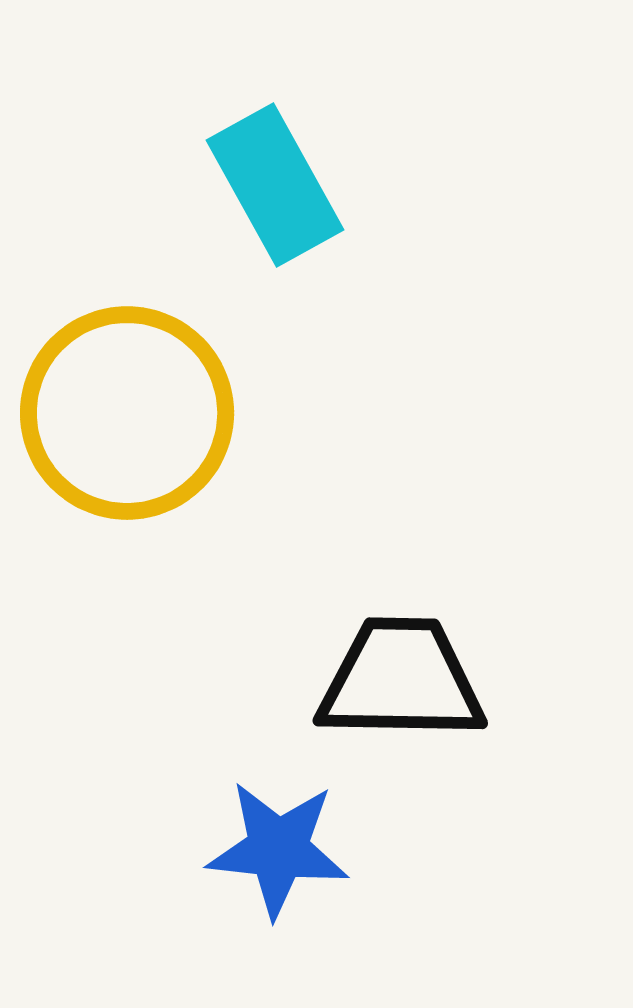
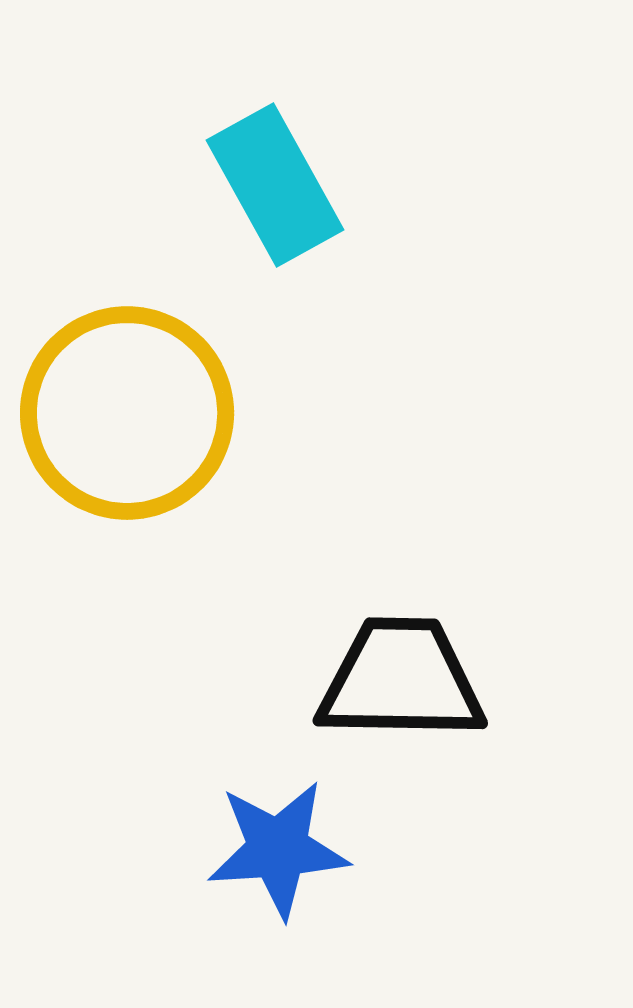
blue star: rotated 10 degrees counterclockwise
